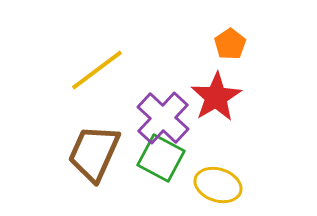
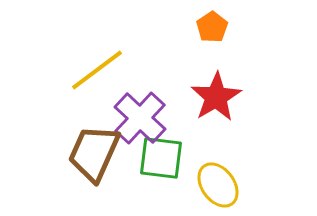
orange pentagon: moved 18 px left, 17 px up
purple cross: moved 23 px left
green square: rotated 21 degrees counterclockwise
yellow ellipse: rotated 36 degrees clockwise
